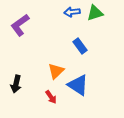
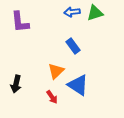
purple L-shape: moved 3 px up; rotated 60 degrees counterclockwise
blue rectangle: moved 7 px left
red arrow: moved 1 px right
